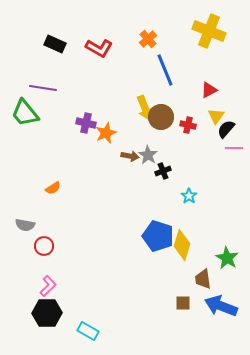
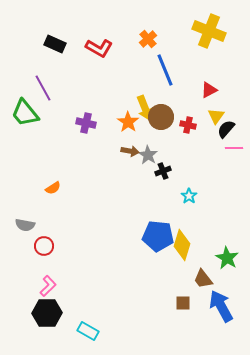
purple line: rotated 52 degrees clockwise
orange star: moved 22 px right, 11 px up; rotated 15 degrees counterclockwise
brown arrow: moved 5 px up
blue pentagon: rotated 12 degrees counterclockwise
brown trapezoid: rotated 30 degrees counterclockwise
blue arrow: rotated 40 degrees clockwise
